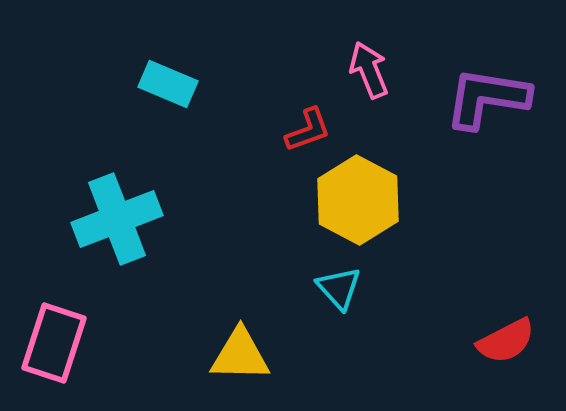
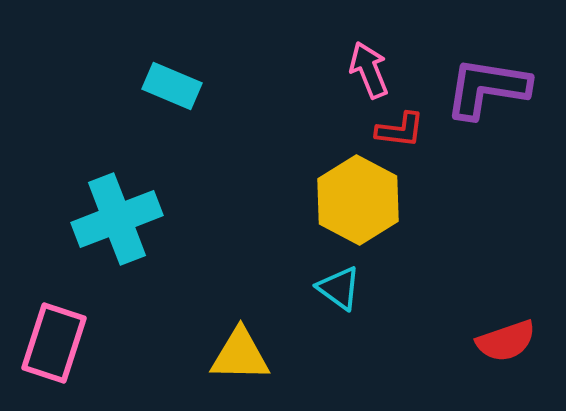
cyan rectangle: moved 4 px right, 2 px down
purple L-shape: moved 10 px up
red L-shape: moved 92 px right; rotated 27 degrees clockwise
cyan triangle: rotated 12 degrees counterclockwise
red semicircle: rotated 8 degrees clockwise
